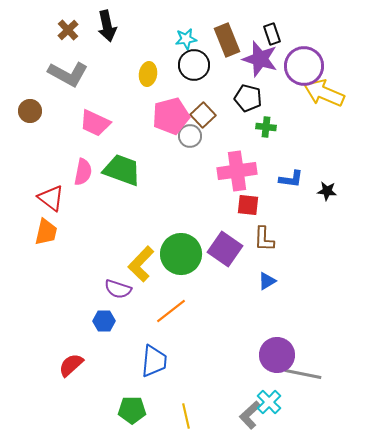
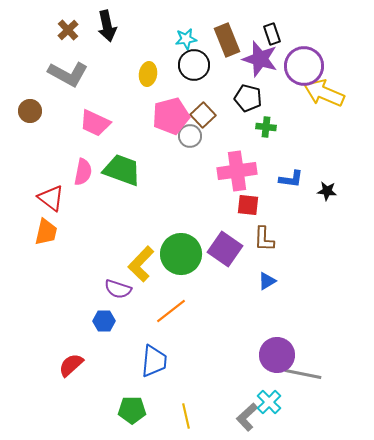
gray L-shape at (250, 415): moved 3 px left, 2 px down
